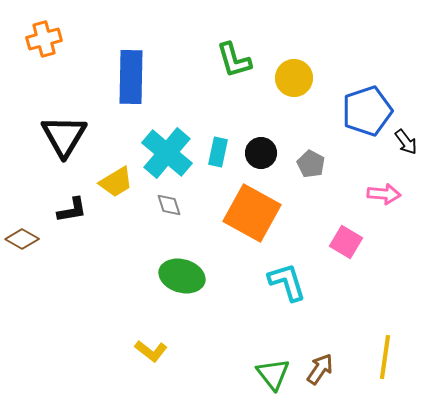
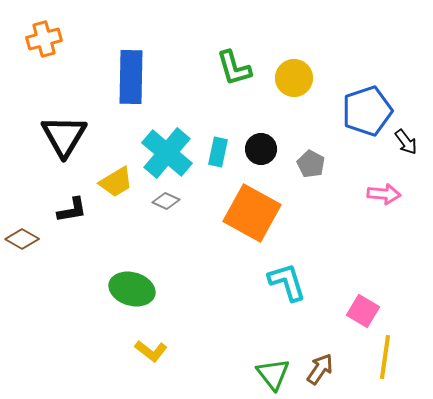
green L-shape: moved 8 px down
black circle: moved 4 px up
gray diamond: moved 3 px left, 4 px up; rotated 48 degrees counterclockwise
pink square: moved 17 px right, 69 px down
green ellipse: moved 50 px left, 13 px down
